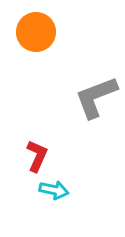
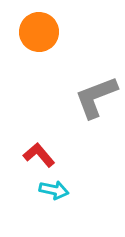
orange circle: moved 3 px right
red L-shape: moved 2 px right, 1 px up; rotated 64 degrees counterclockwise
